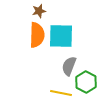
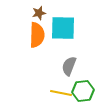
brown star: moved 2 px down
cyan square: moved 2 px right, 8 px up
green hexagon: moved 3 px left, 9 px down; rotated 25 degrees clockwise
